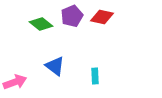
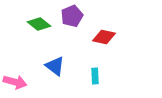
red diamond: moved 2 px right, 20 px down
green diamond: moved 2 px left
pink arrow: rotated 35 degrees clockwise
